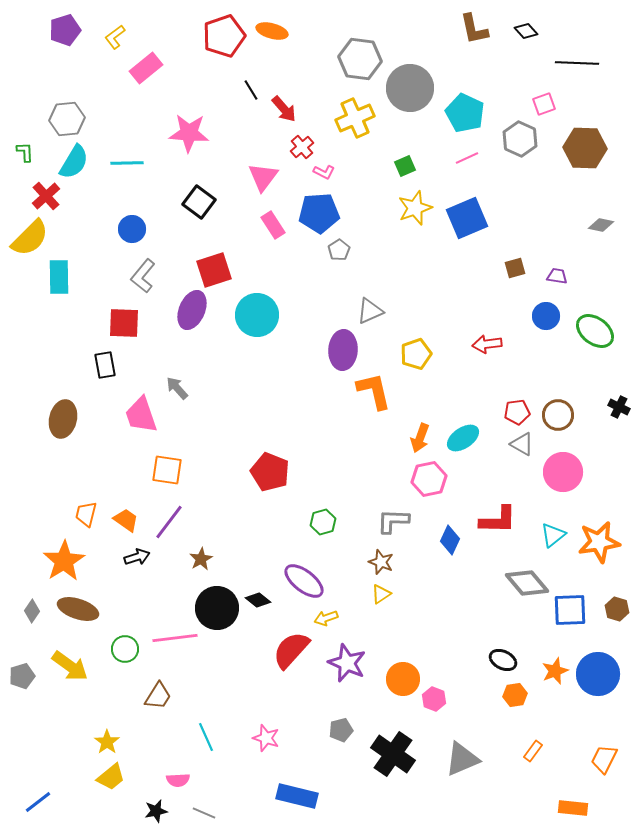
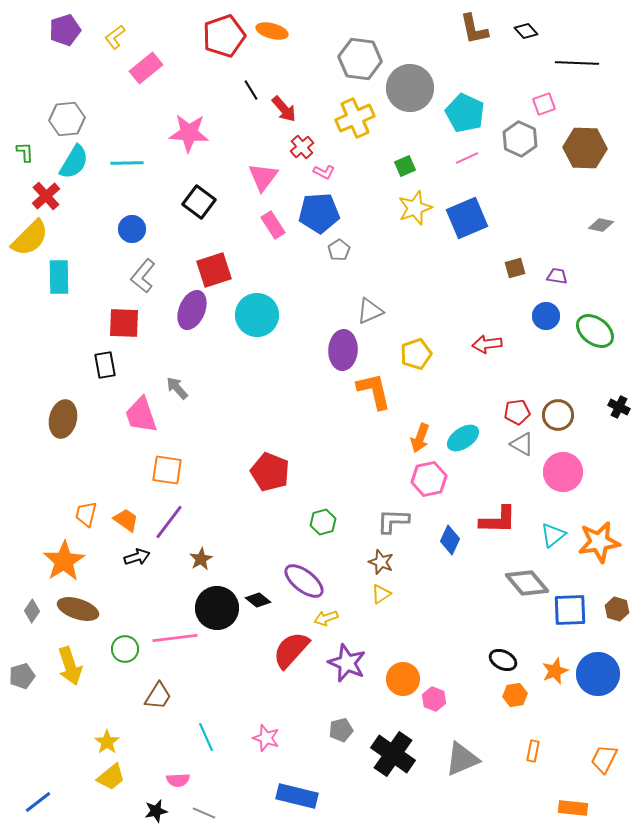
yellow arrow at (70, 666): rotated 36 degrees clockwise
orange rectangle at (533, 751): rotated 25 degrees counterclockwise
